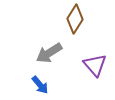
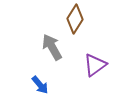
gray arrow: moved 3 px right, 6 px up; rotated 92 degrees clockwise
purple triangle: rotated 35 degrees clockwise
